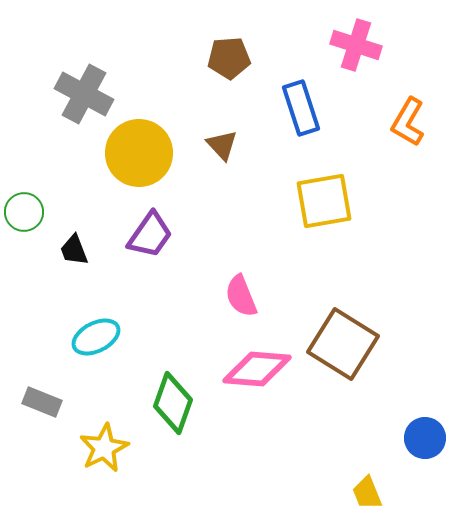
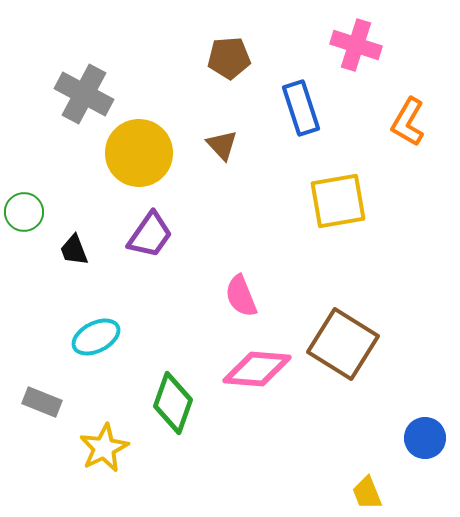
yellow square: moved 14 px right
